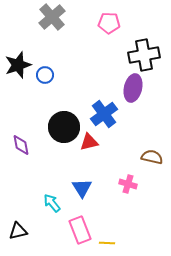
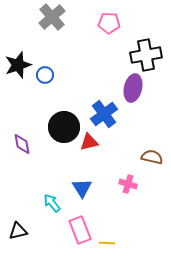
black cross: moved 2 px right
purple diamond: moved 1 px right, 1 px up
